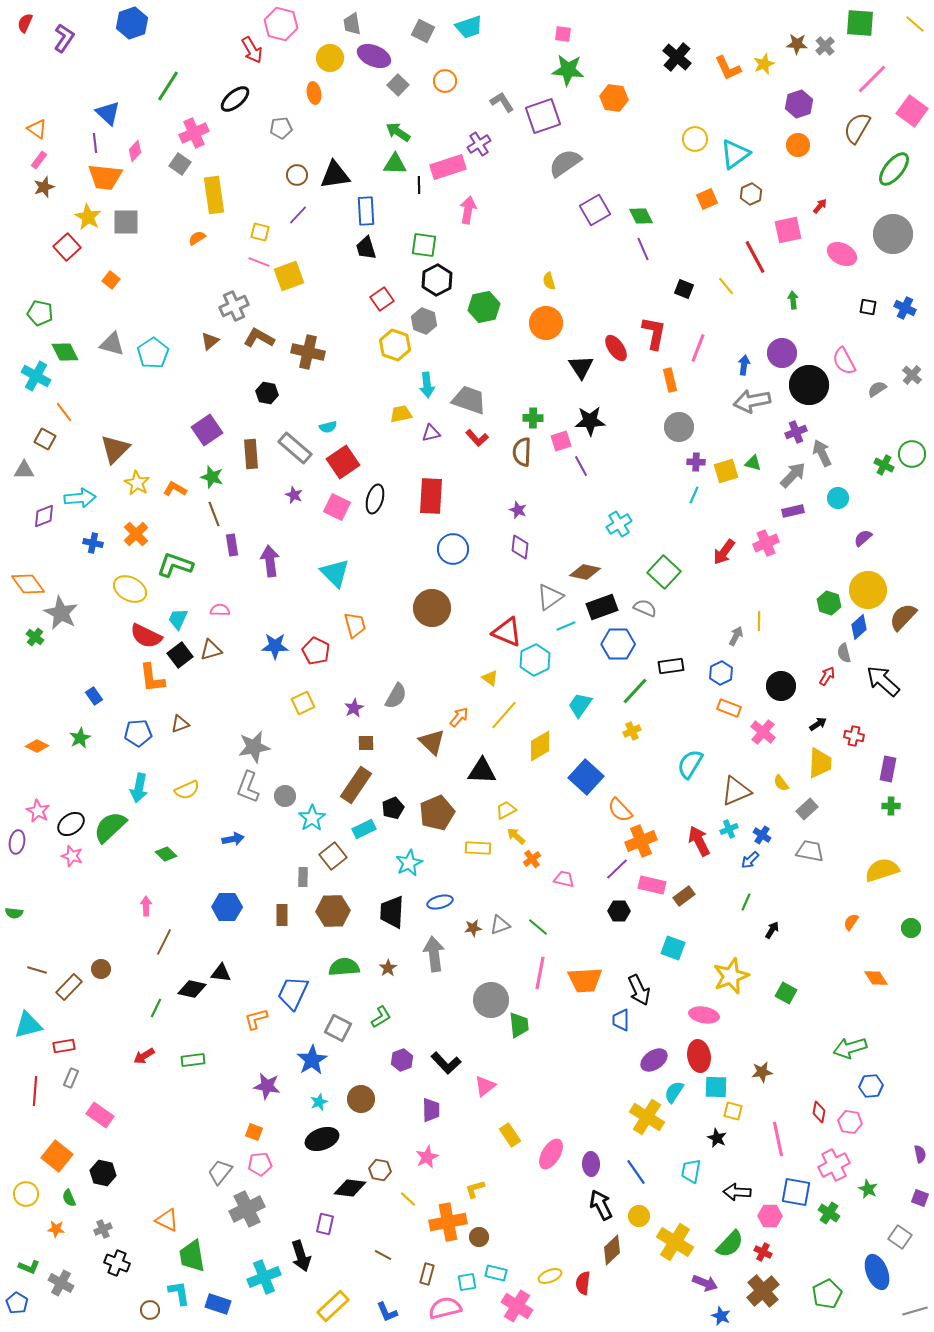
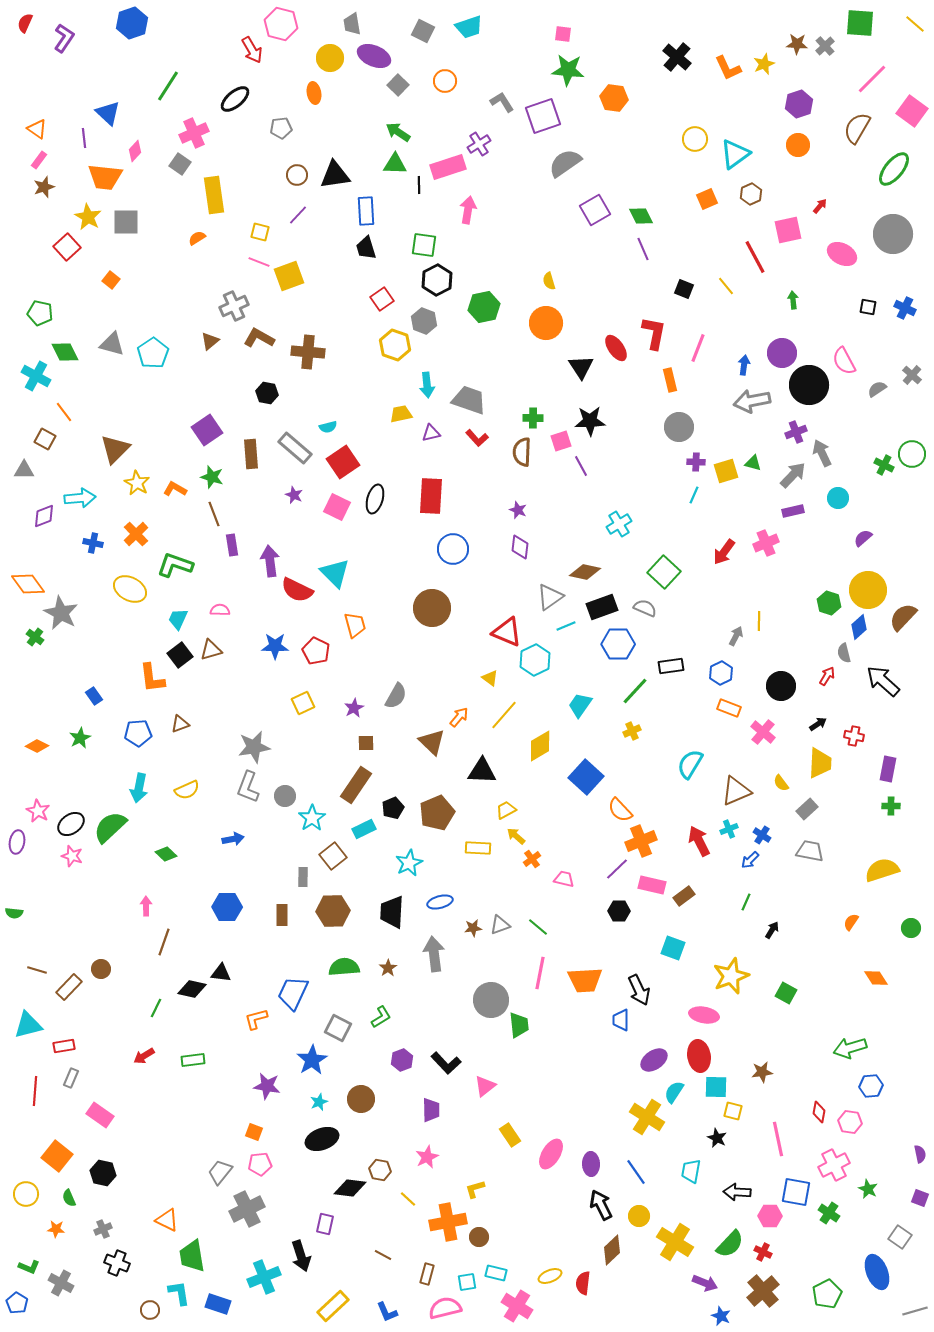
purple line at (95, 143): moved 11 px left, 5 px up
brown cross at (308, 352): rotated 8 degrees counterclockwise
red semicircle at (146, 636): moved 151 px right, 46 px up
brown line at (164, 942): rotated 8 degrees counterclockwise
